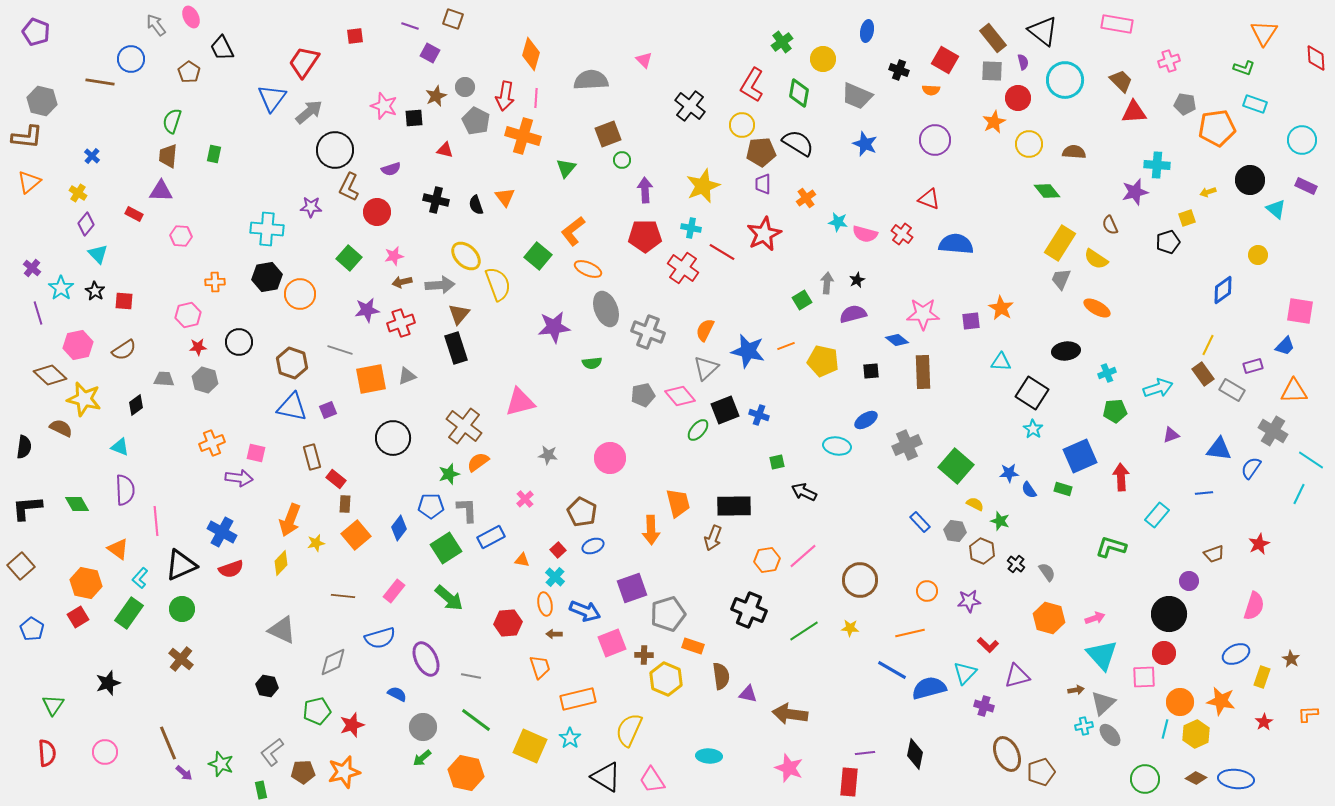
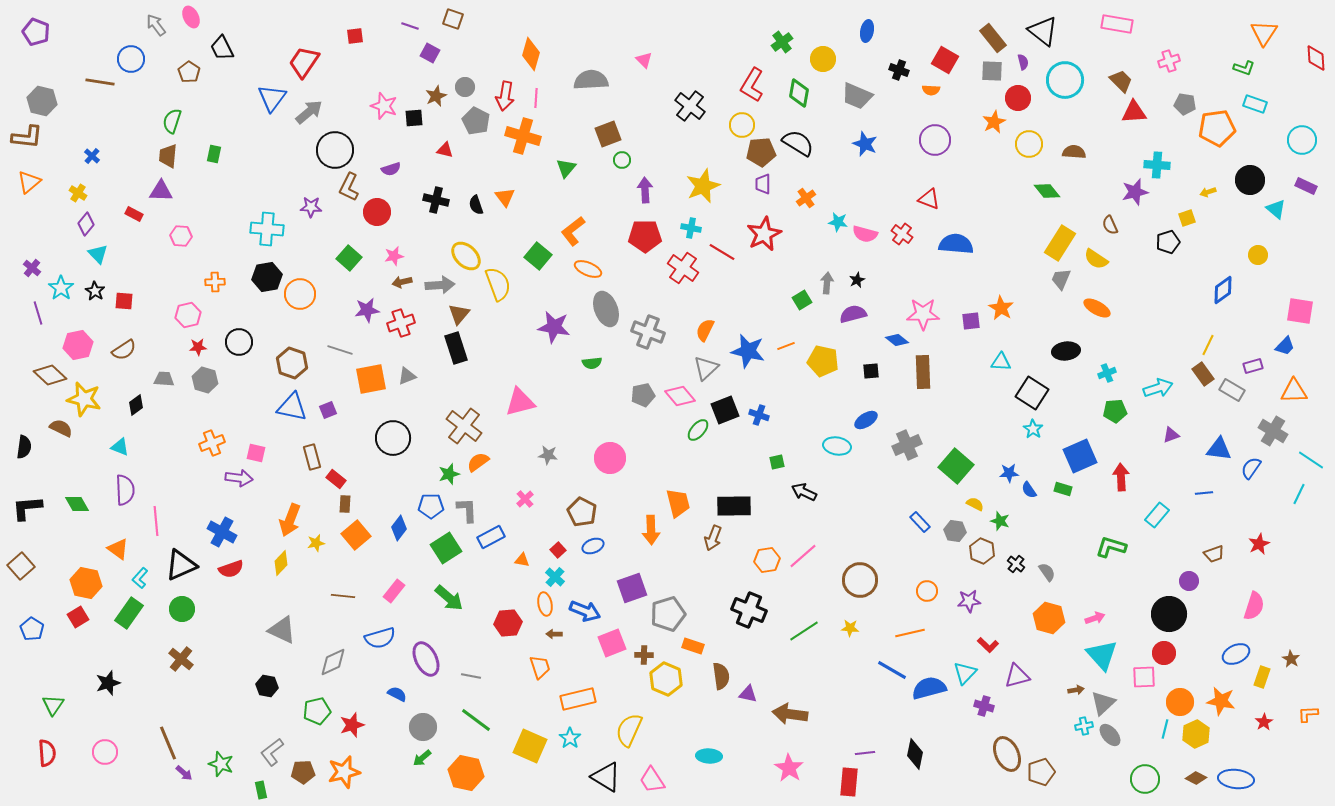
purple star at (554, 327): rotated 16 degrees clockwise
pink star at (789, 768): rotated 12 degrees clockwise
